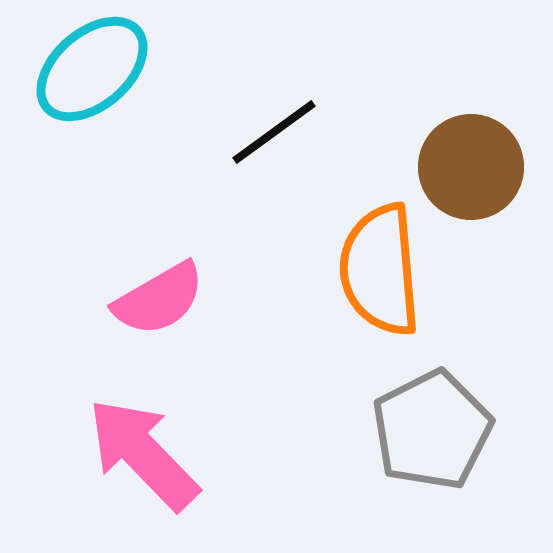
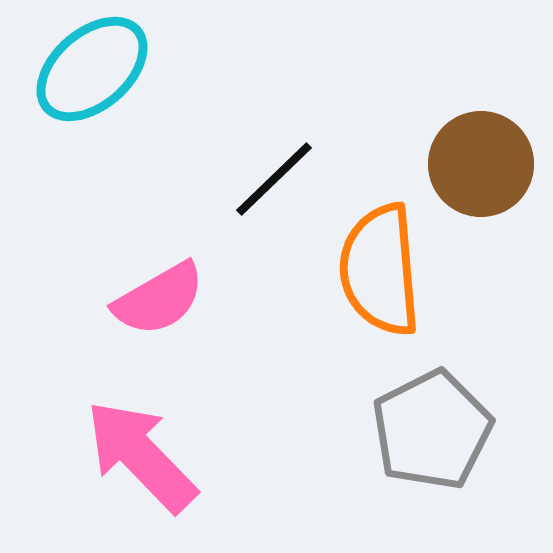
black line: moved 47 px down; rotated 8 degrees counterclockwise
brown circle: moved 10 px right, 3 px up
pink arrow: moved 2 px left, 2 px down
